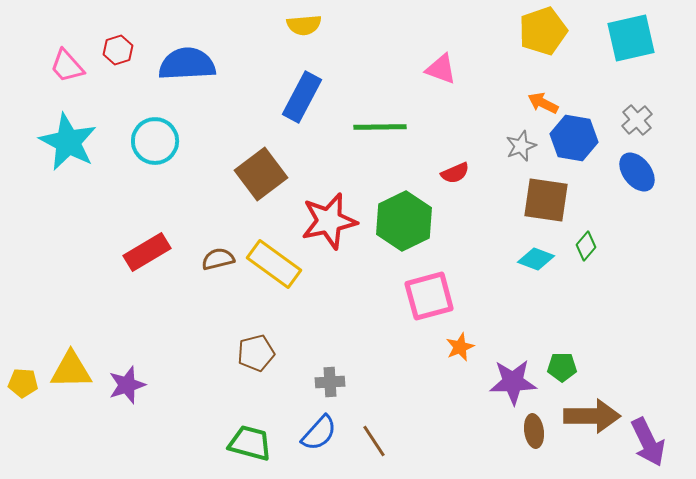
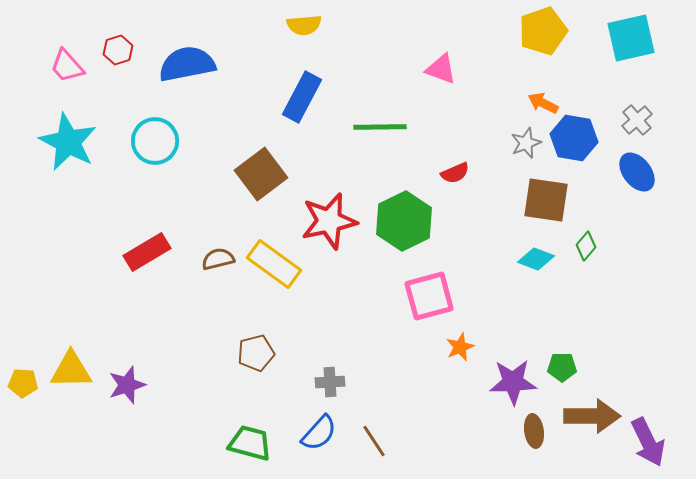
blue semicircle at (187, 64): rotated 8 degrees counterclockwise
gray star at (521, 146): moved 5 px right, 3 px up
